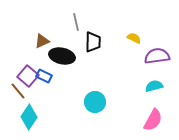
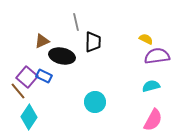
yellow semicircle: moved 12 px right, 1 px down
purple square: moved 1 px left, 1 px down
cyan semicircle: moved 3 px left
